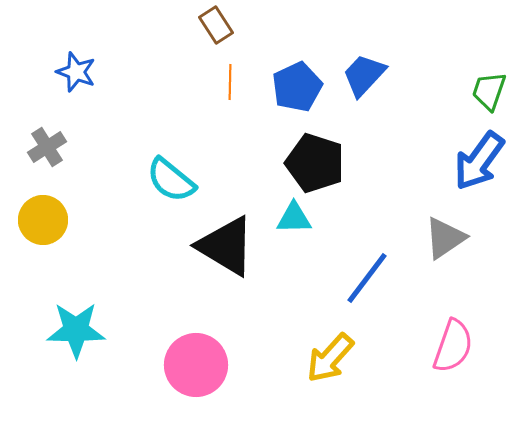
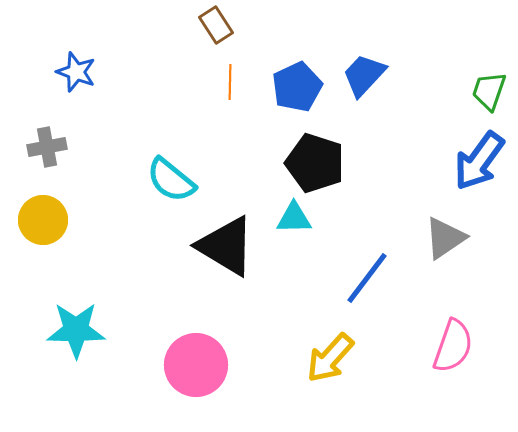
gray cross: rotated 21 degrees clockwise
